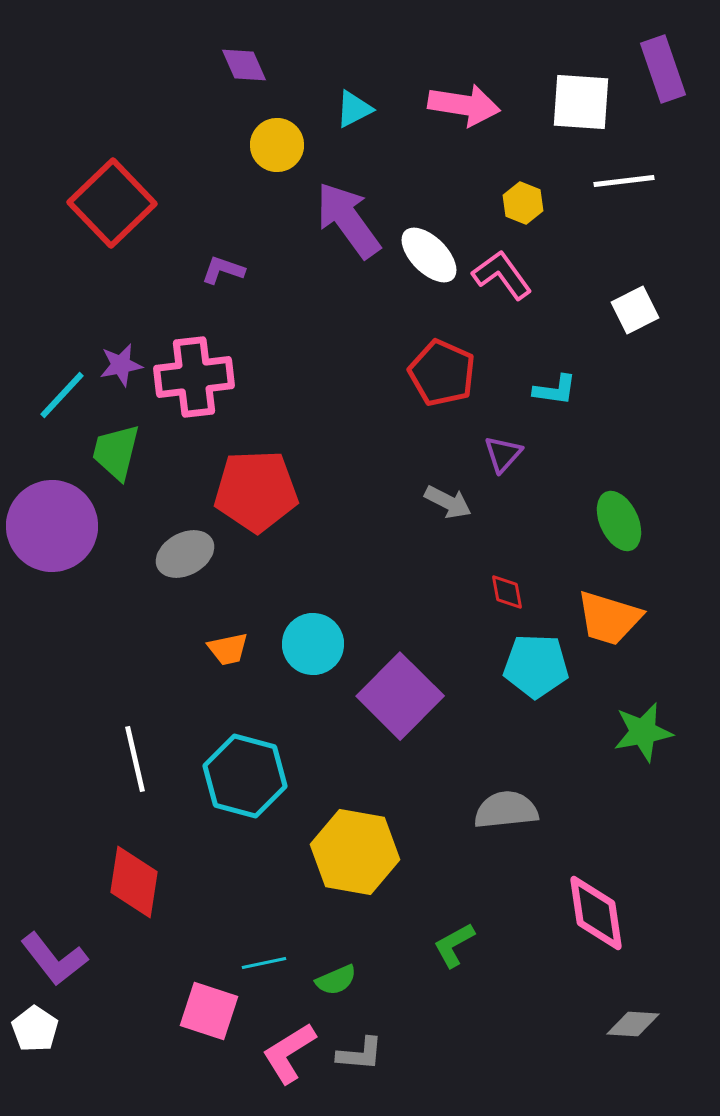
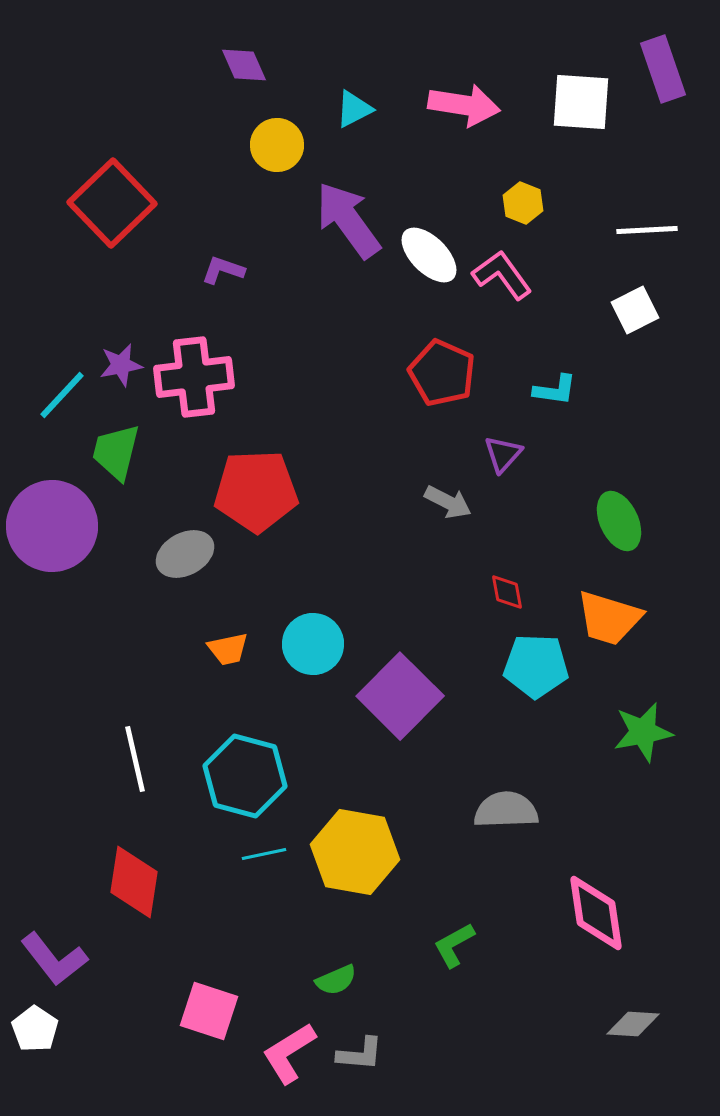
white line at (624, 181): moved 23 px right, 49 px down; rotated 4 degrees clockwise
gray semicircle at (506, 810): rotated 4 degrees clockwise
cyan line at (264, 963): moved 109 px up
